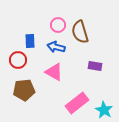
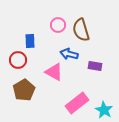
brown semicircle: moved 1 px right, 2 px up
blue arrow: moved 13 px right, 7 px down
brown pentagon: rotated 25 degrees counterclockwise
